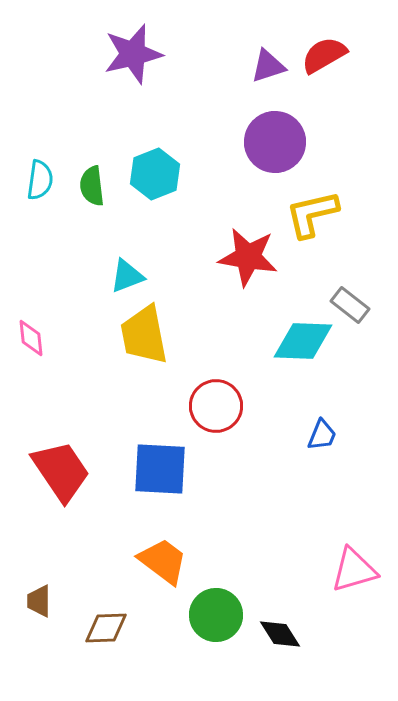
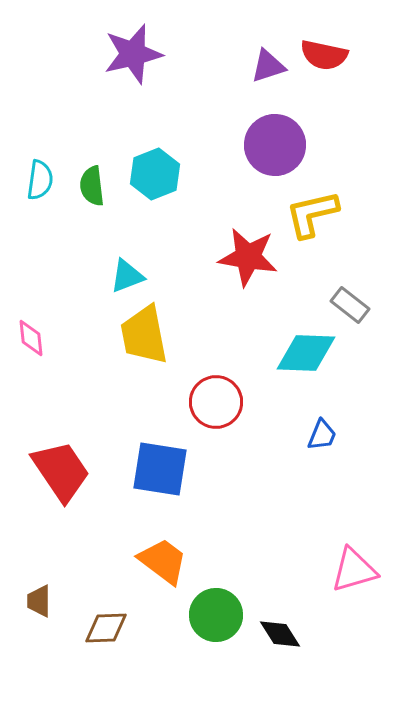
red semicircle: rotated 138 degrees counterclockwise
purple circle: moved 3 px down
cyan diamond: moved 3 px right, 12 px down
red circle: moved 4 px up
blue square: rotated 6 degrees clockwise
